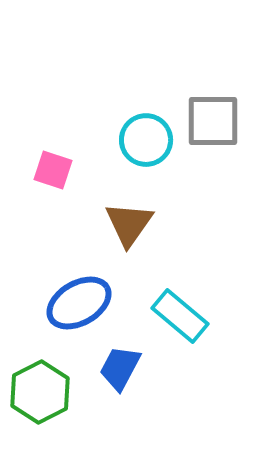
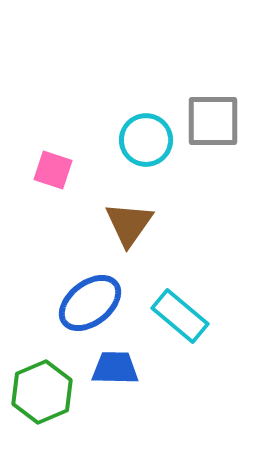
blue ellipse: moved 11 px right; rotated 8 degrees counterclockwise
blue trapezoid: moved 5 px left; rotated 63 degrees clockwise
green hexagon: moved 2 px right; rotated 4 degrees clockwise
